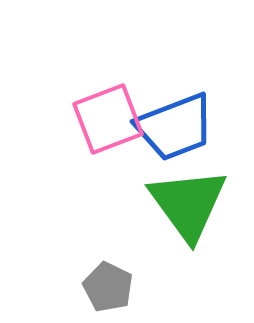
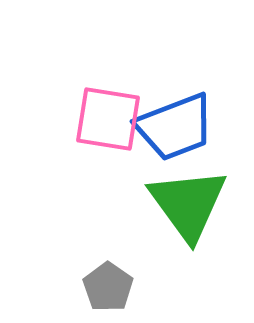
pink square: rotated 30 degrees clockwise
gray pentagon: rotated 9 degrees clockwise
